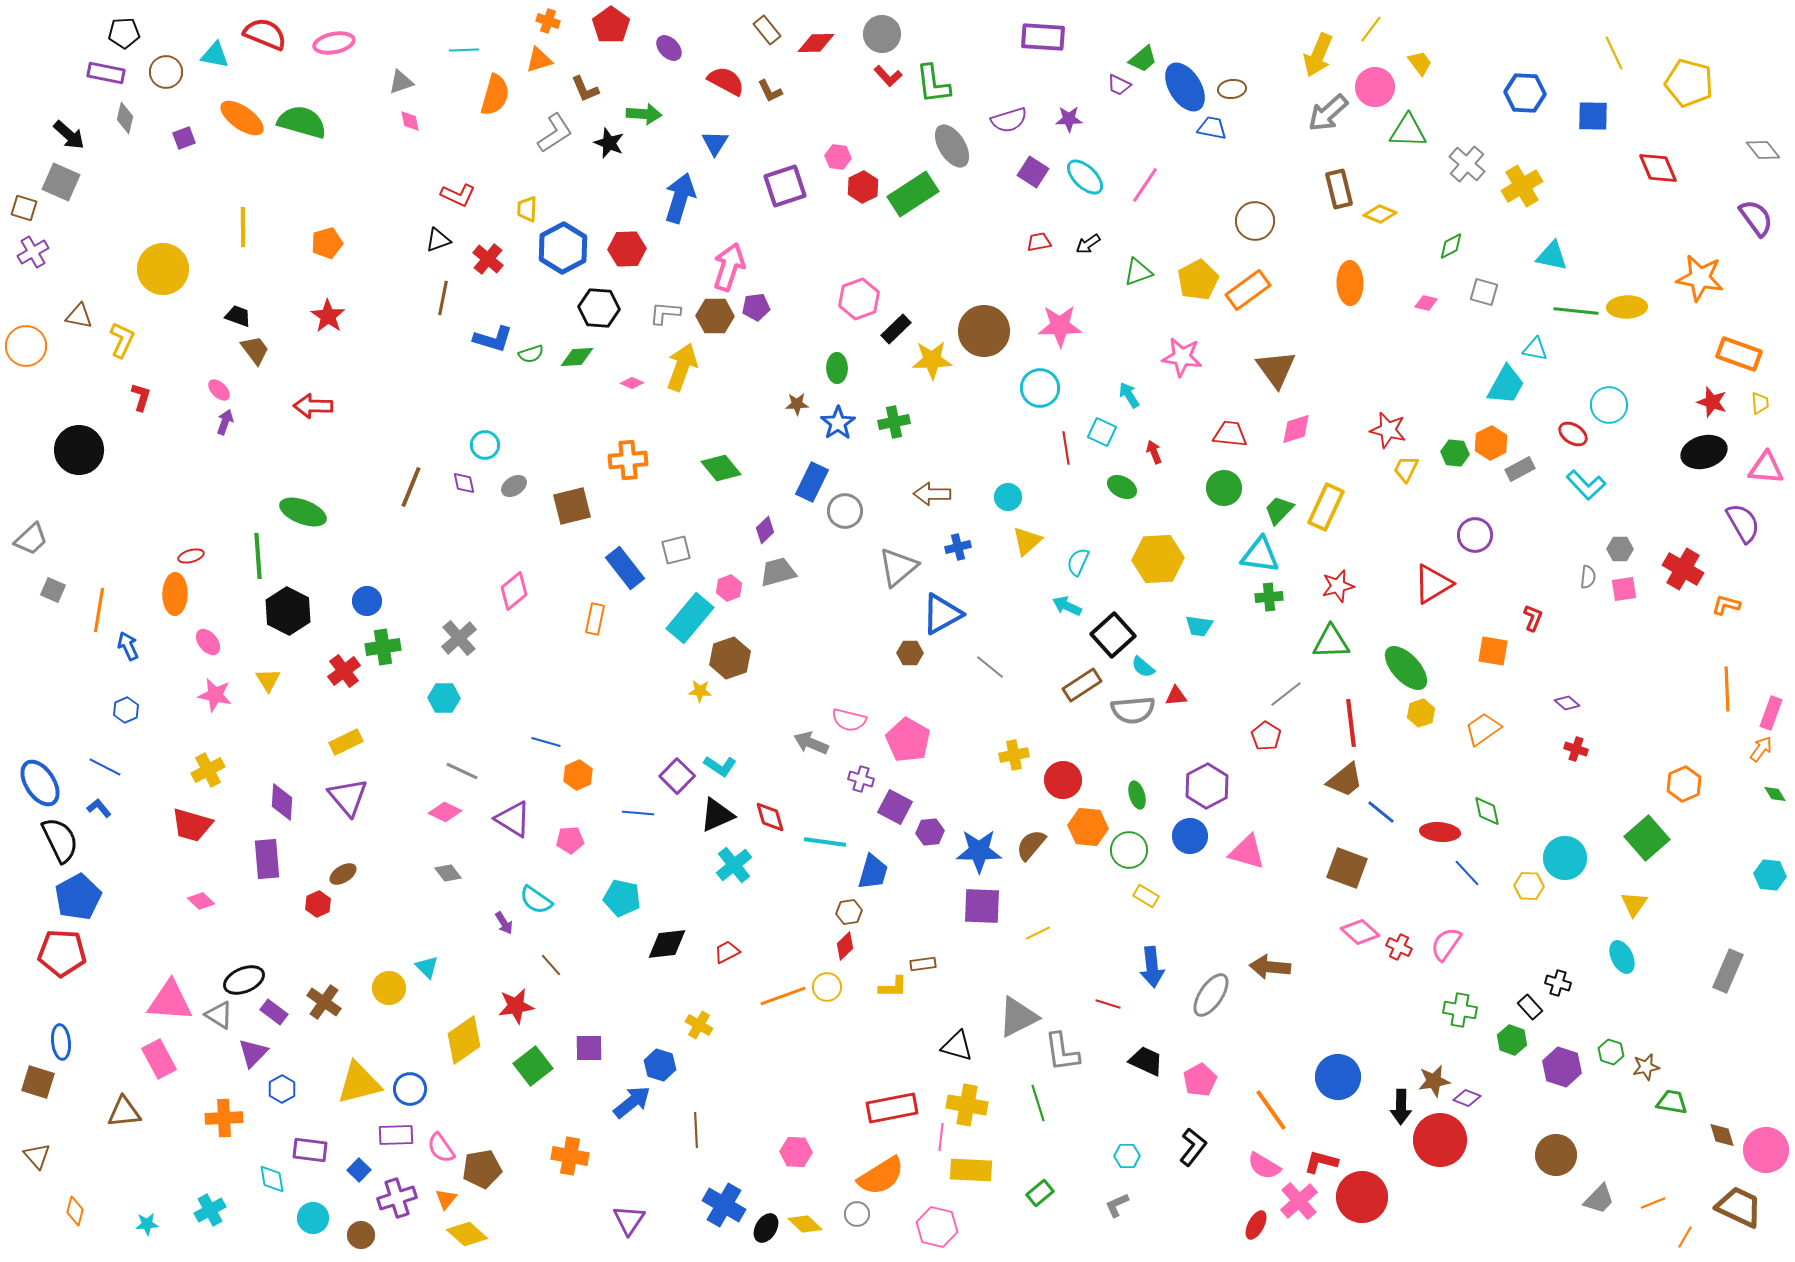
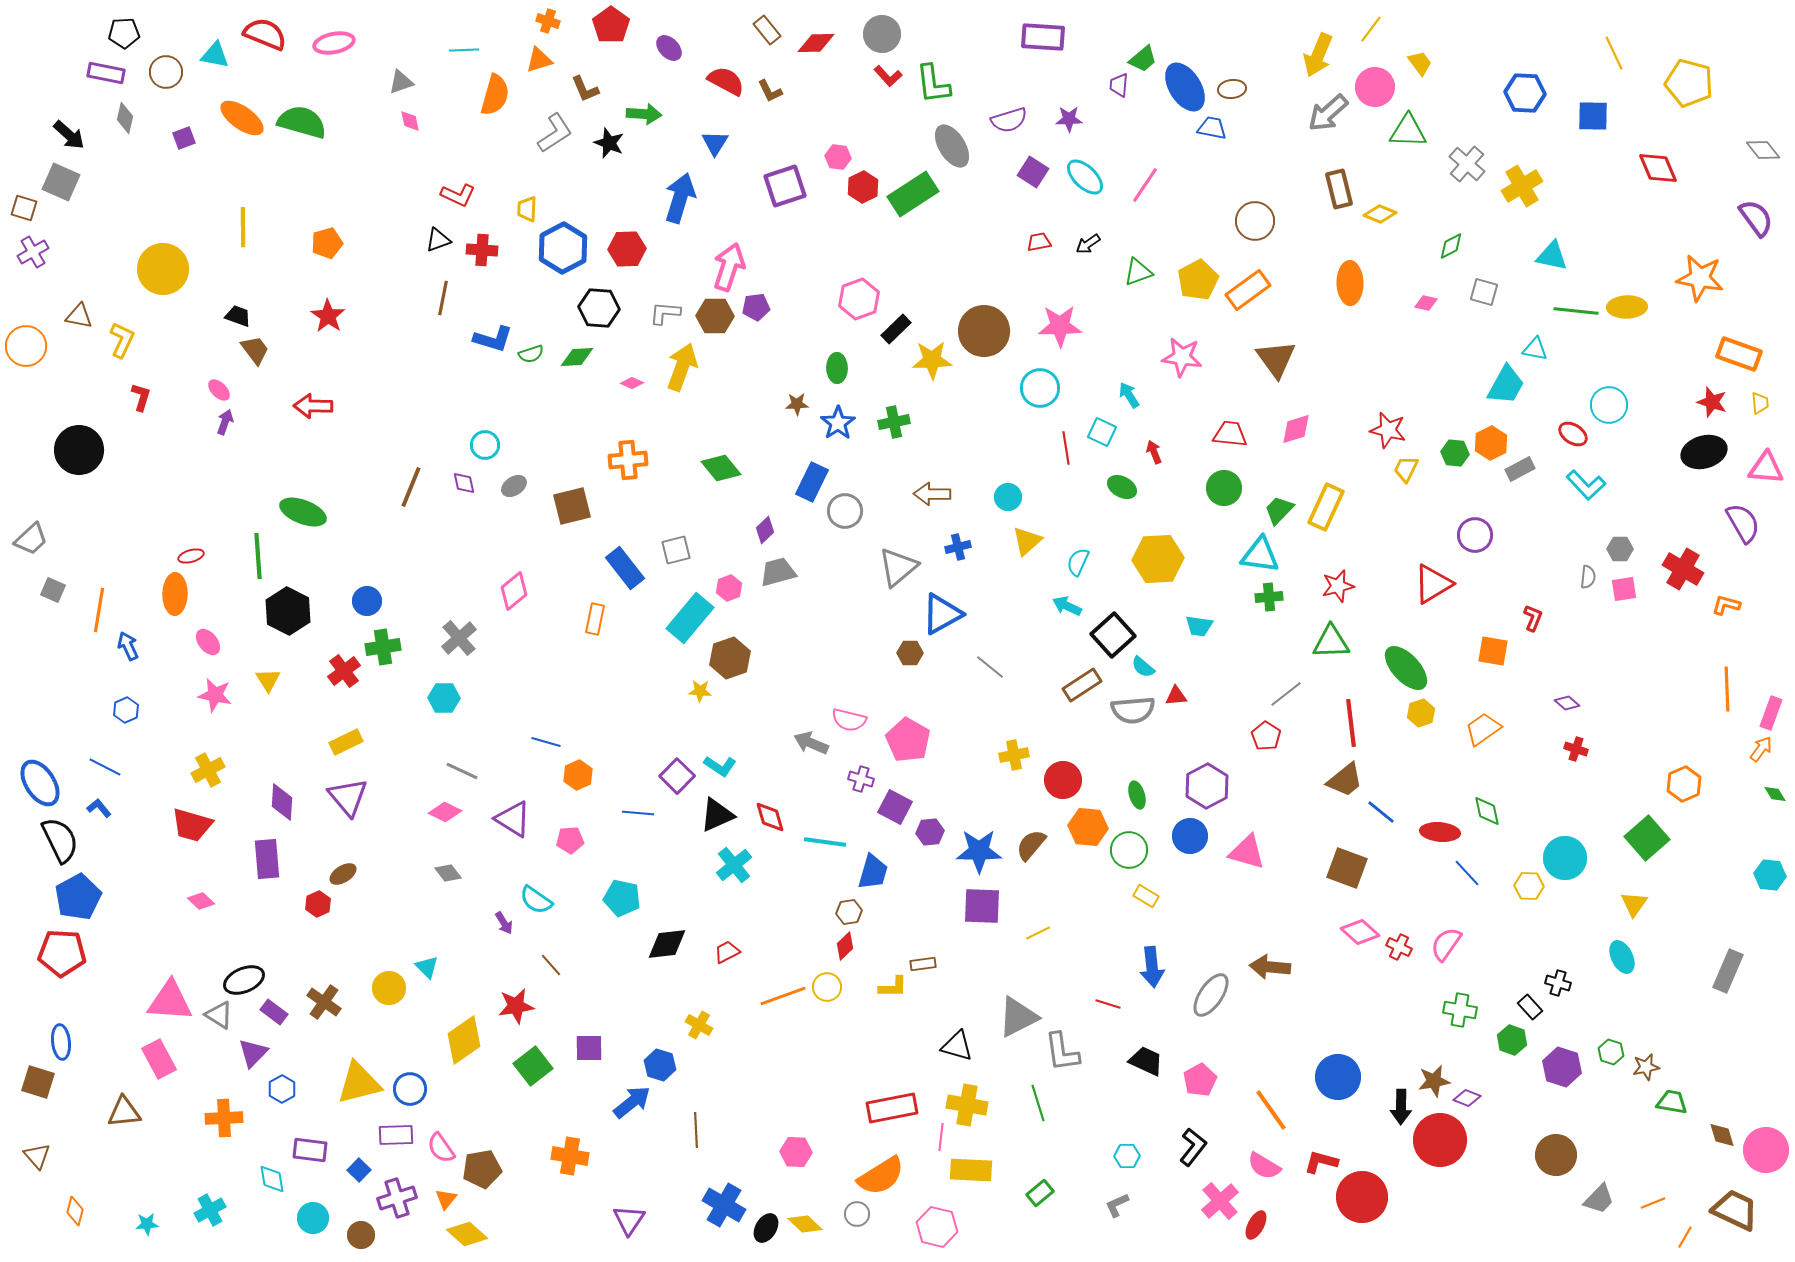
purple trapezoid at (1119, 85): rotated 70 degrees clockwise
red cross at (488, 259): moved 6 px left, 9 px up; rotated 36 degrees counterclockwise
brown triangle at (1276, 369): moved 10 px up
pink cross at (1299, 1201): moved 79 px left
brown trapezoid at (1739, 1207): moved 4 px left, 3 px down
